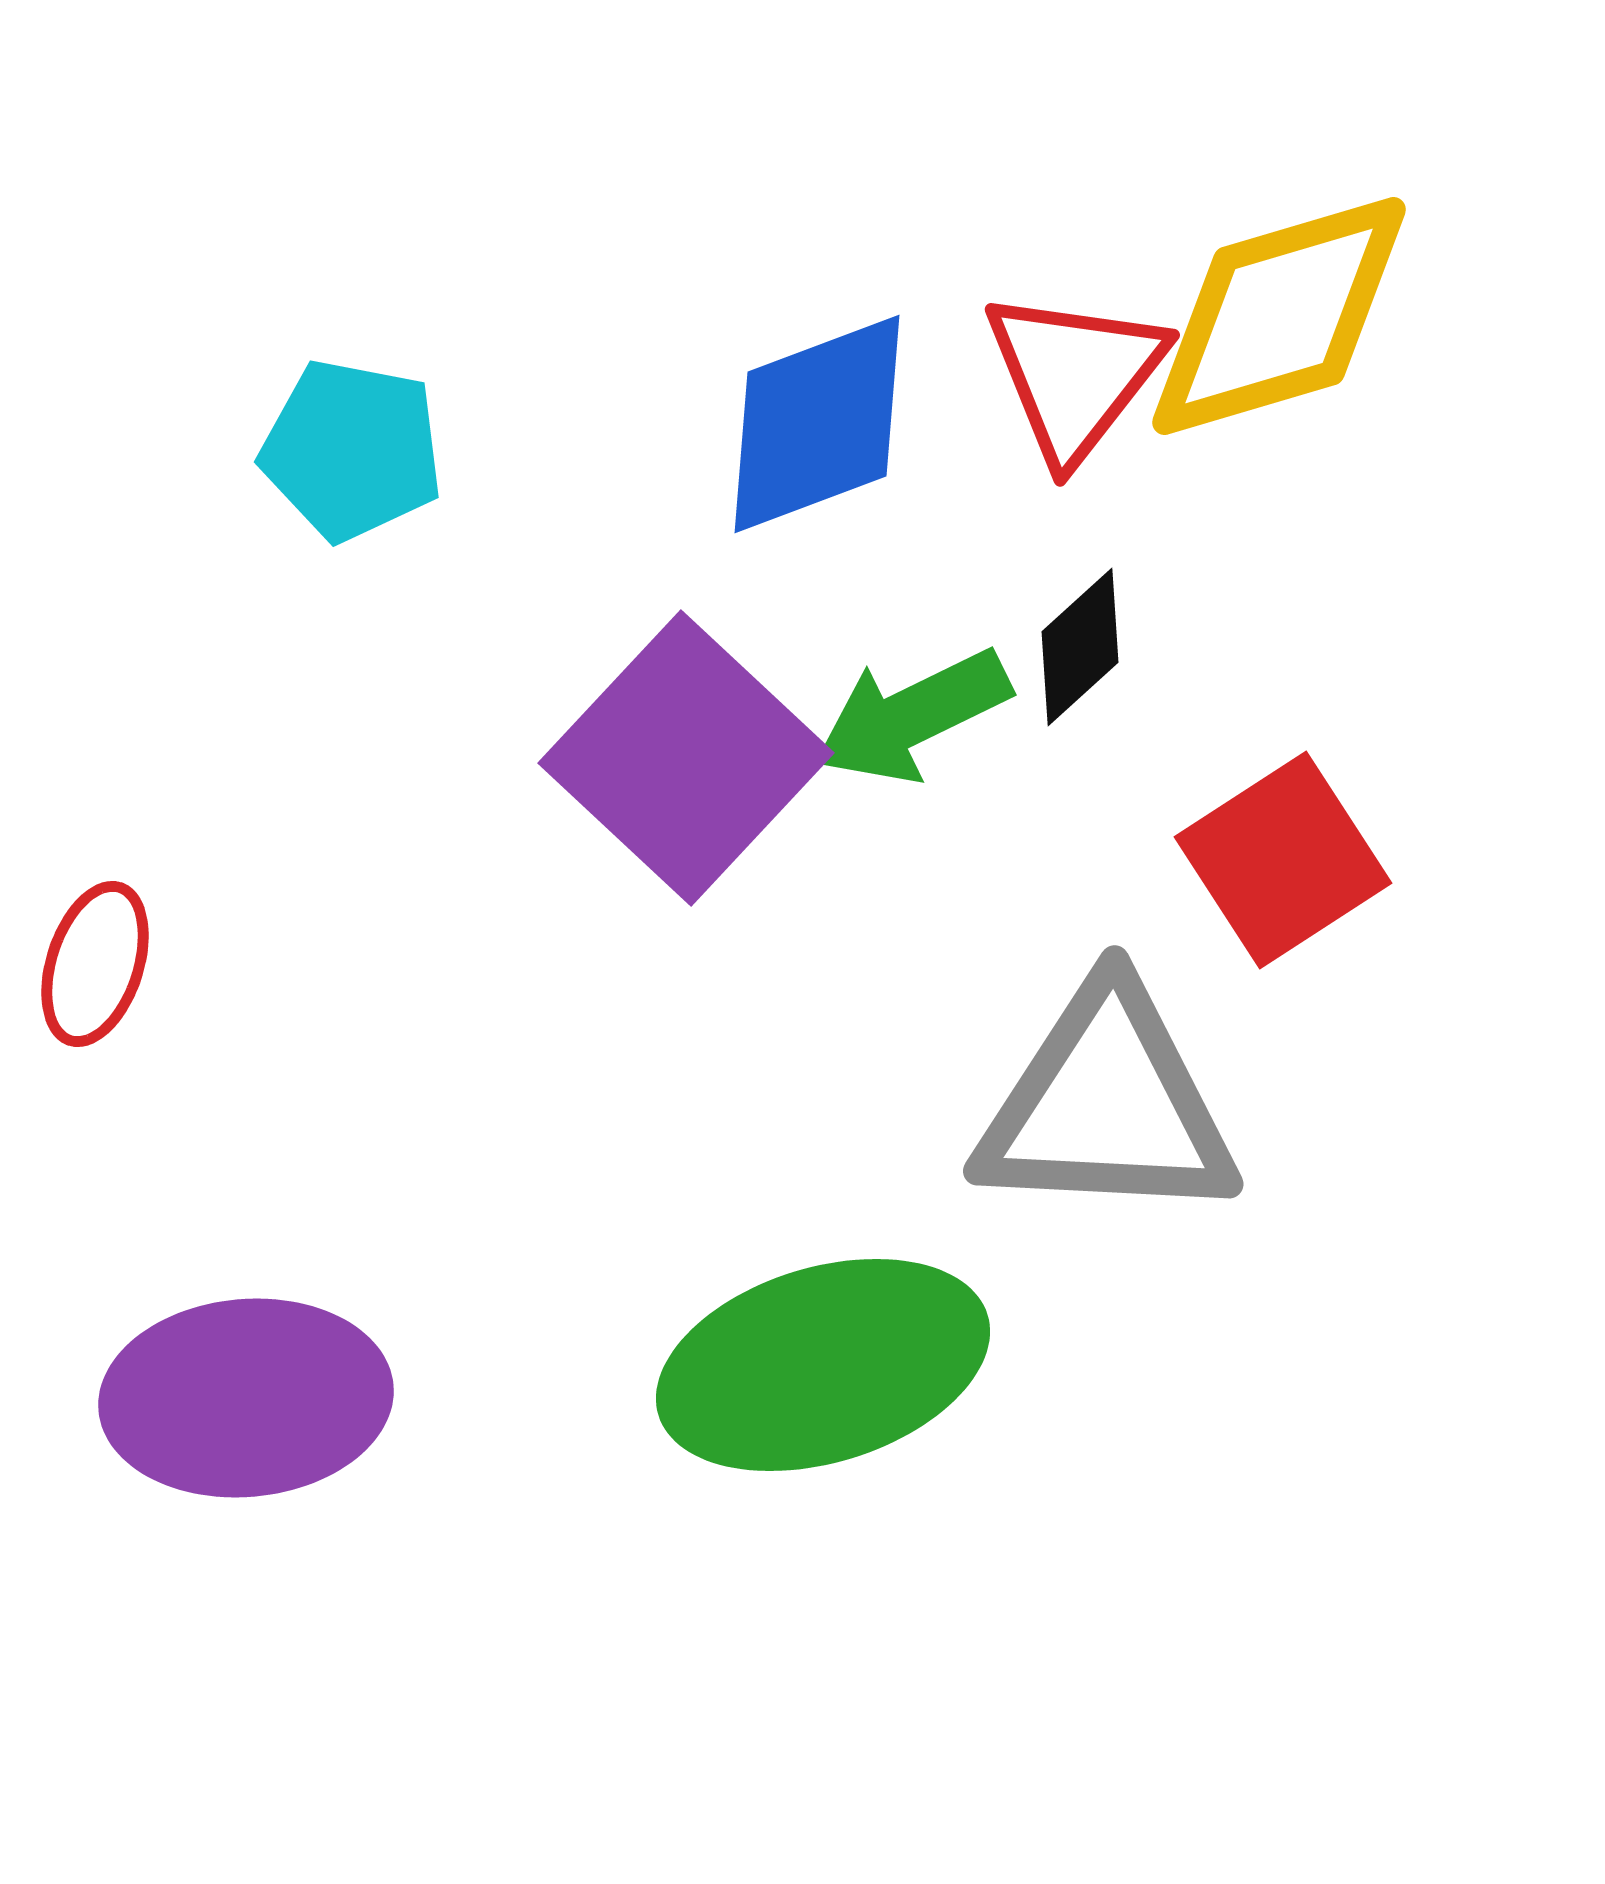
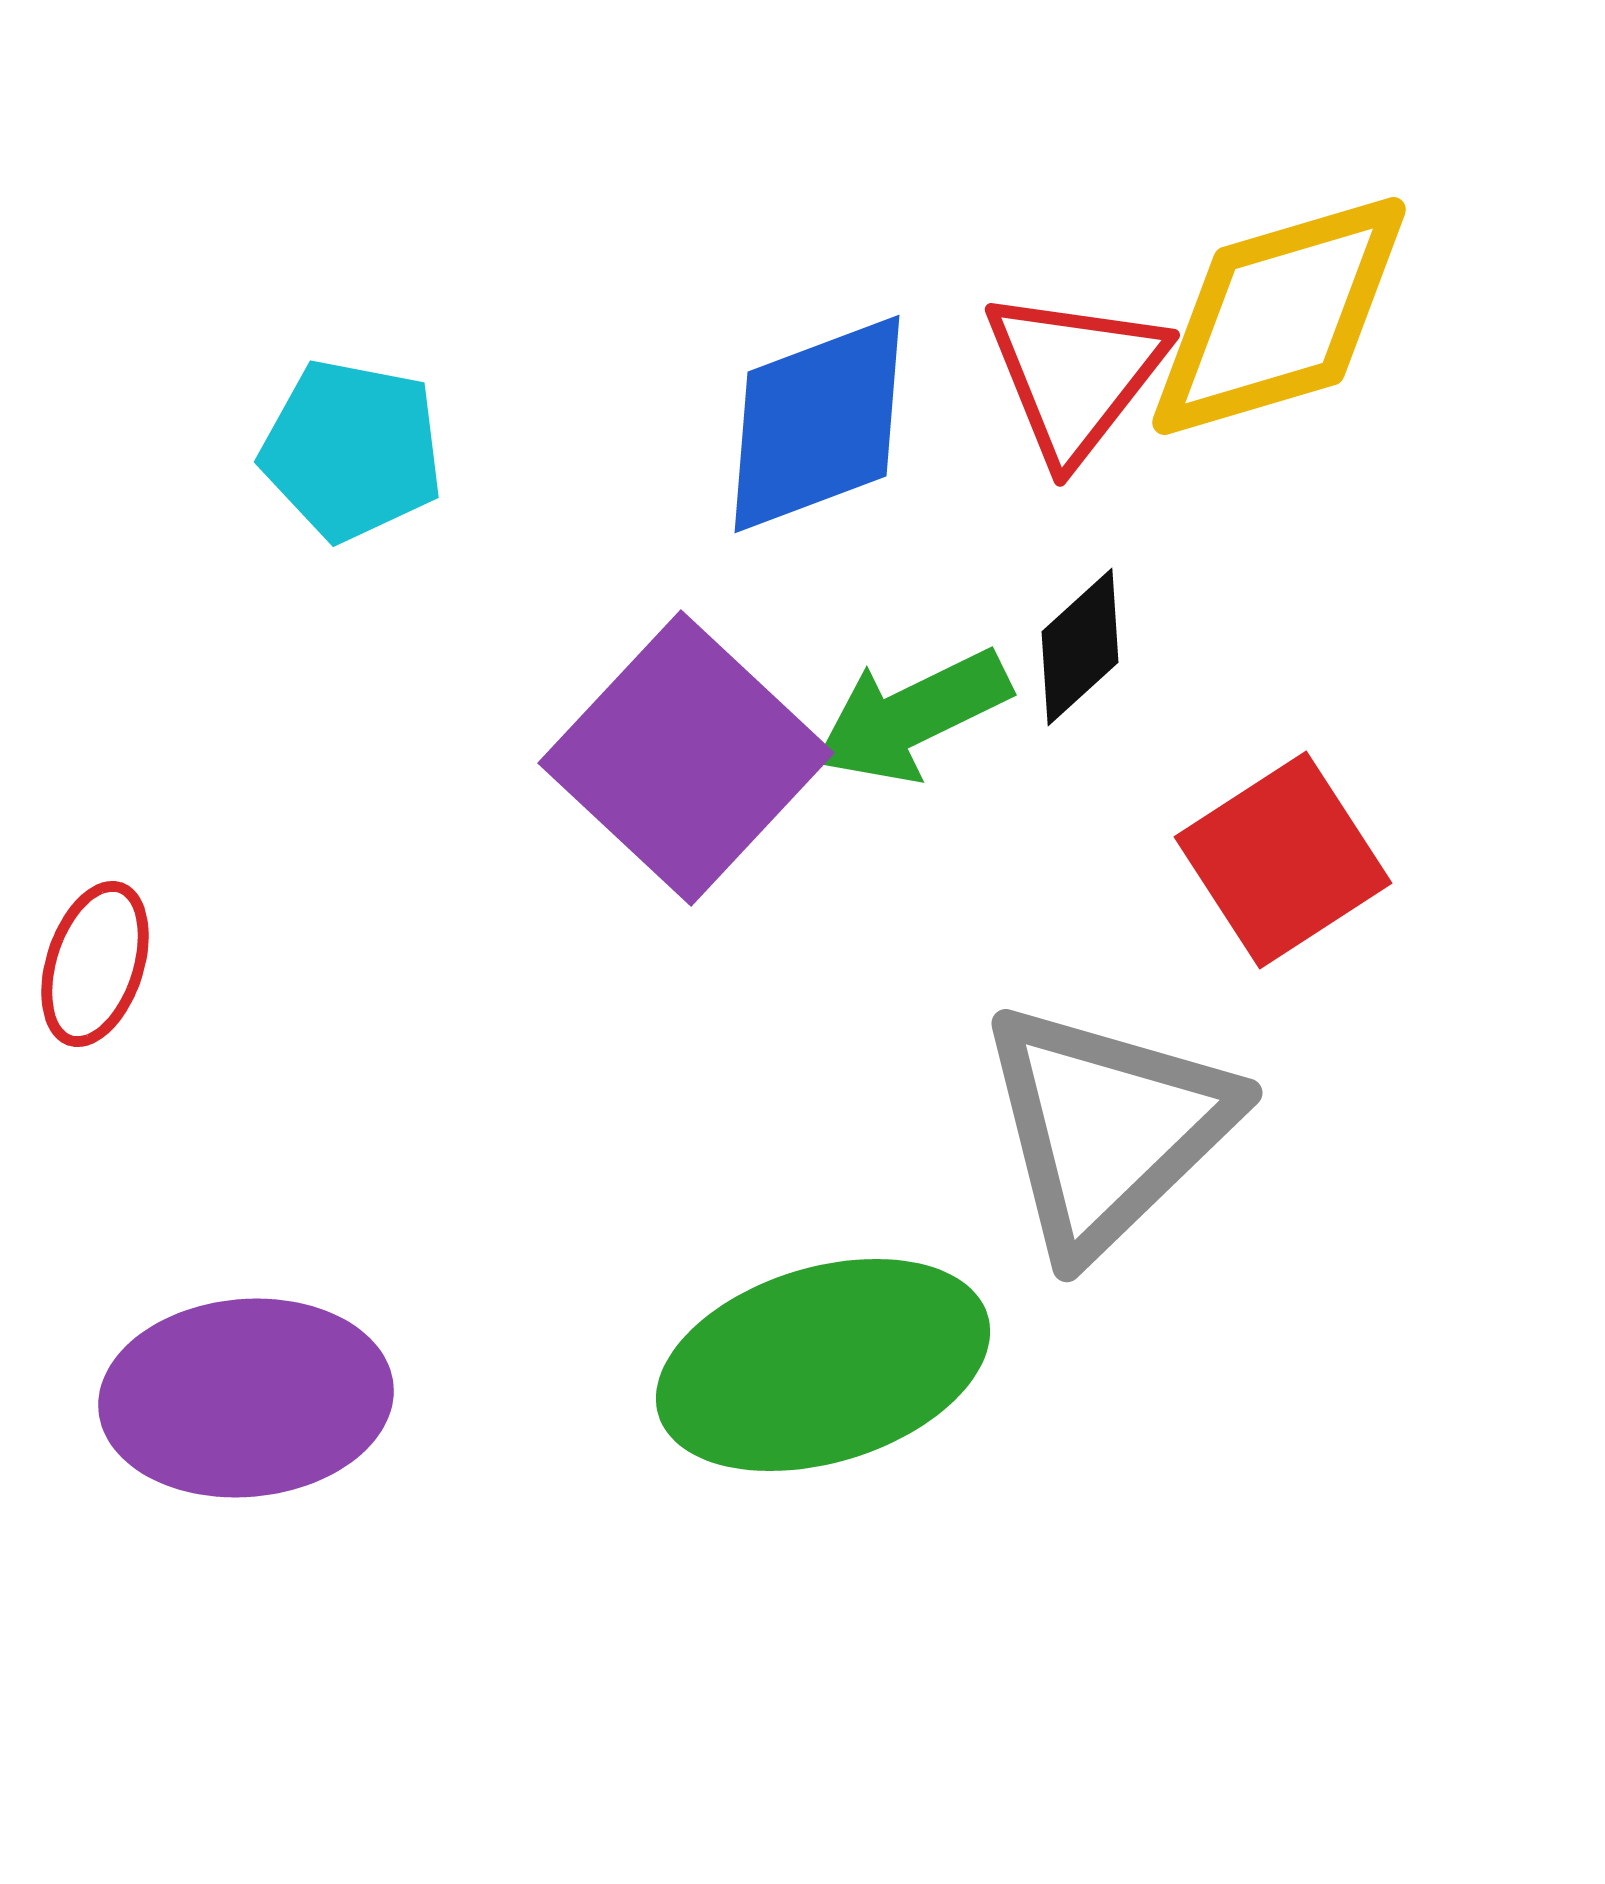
gray triangle: moved 23 px down; rotated 47 degrees counterclockwise
